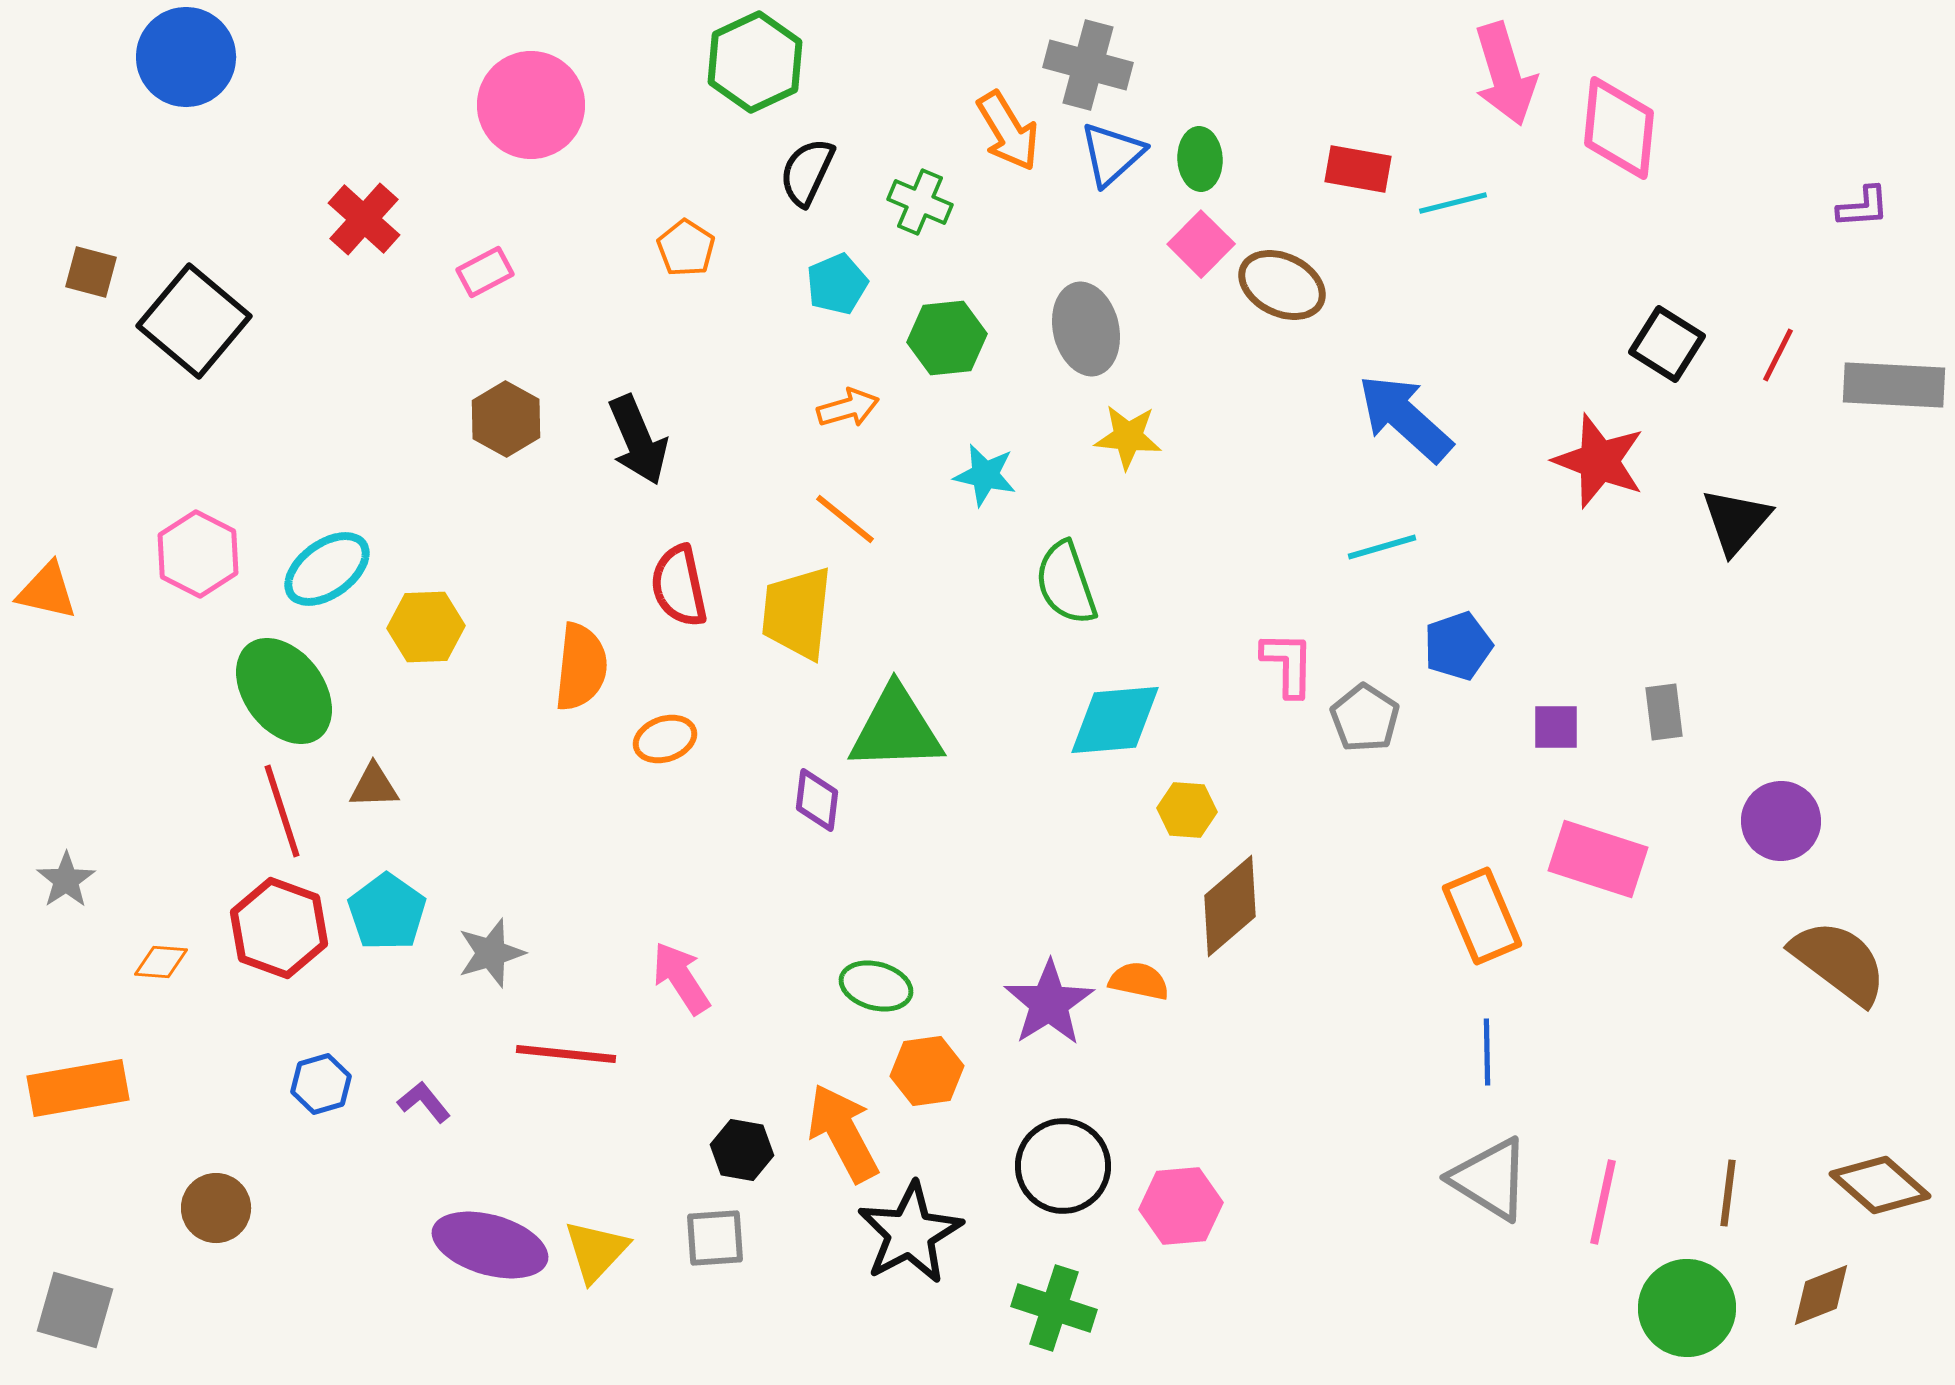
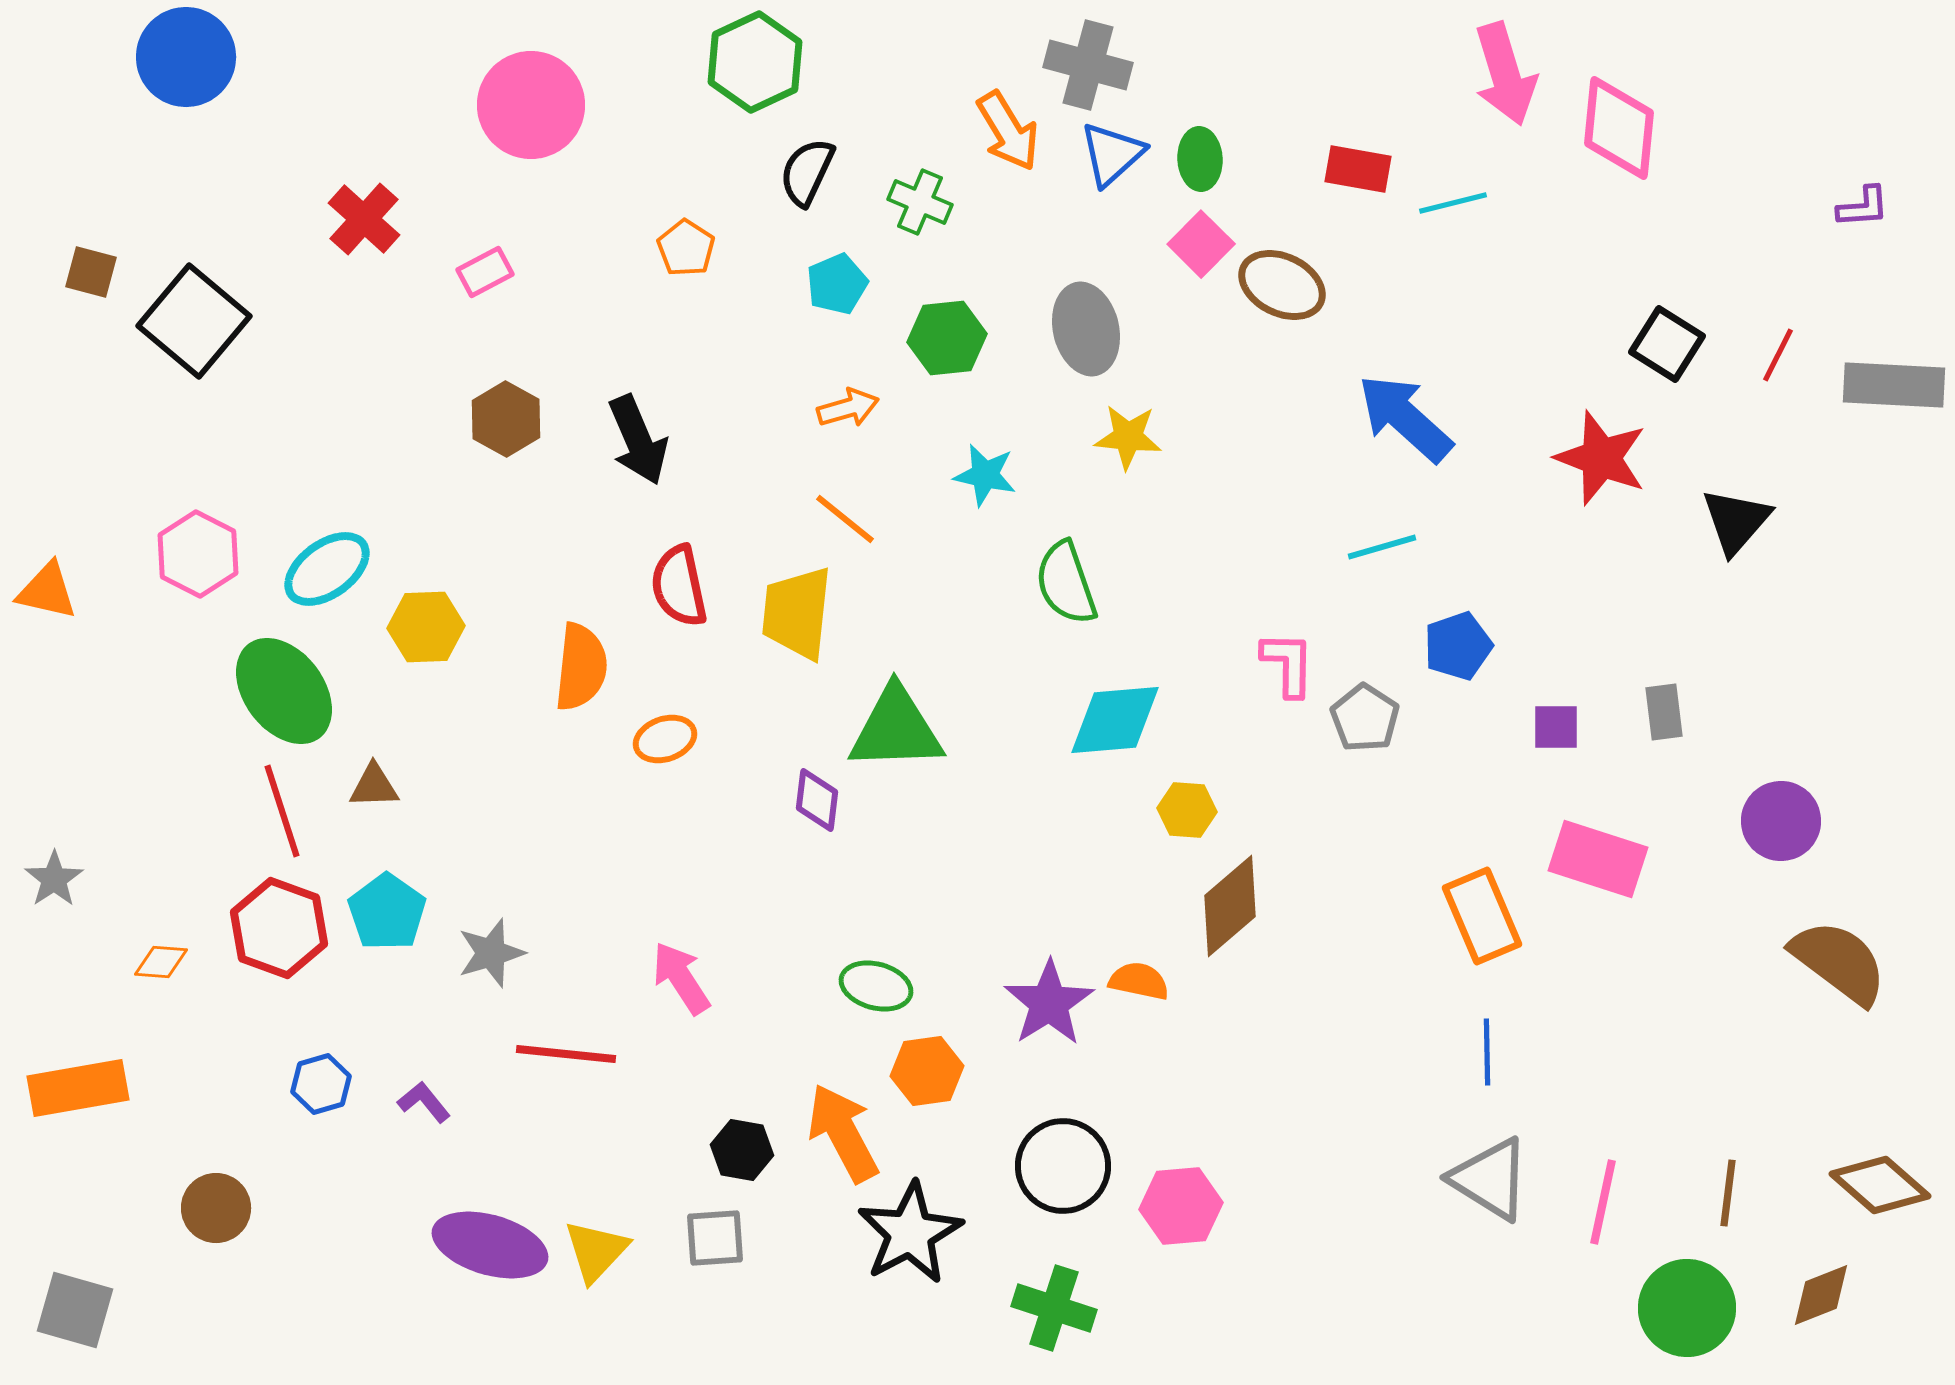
red star at (1599, 461): moved 2 px right, 3 px up
gray star at (66, 880): moved 12 px left, 1 px up
